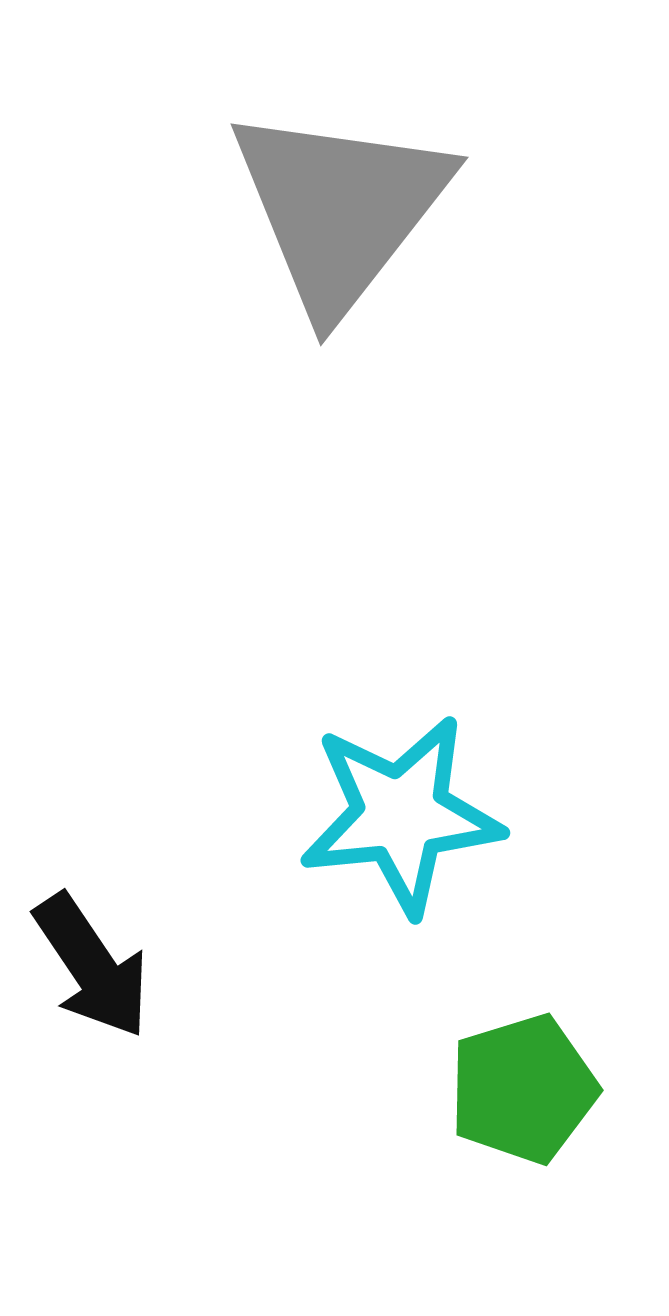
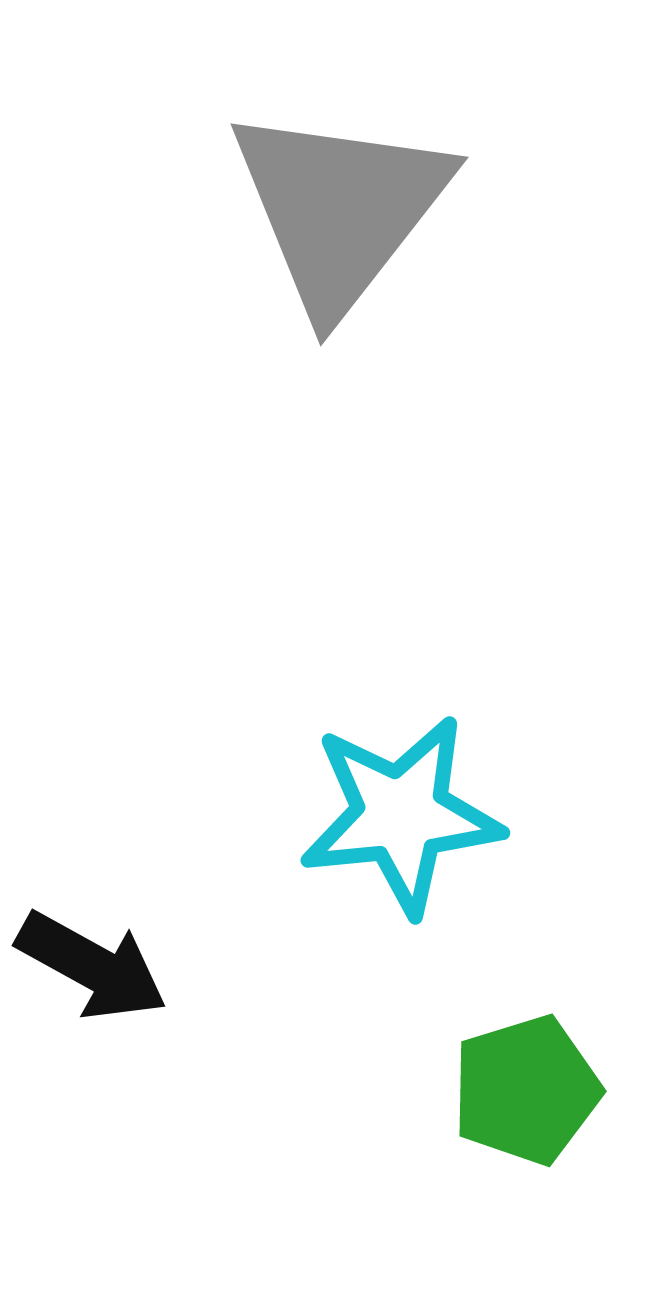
black arrow: rotated 27 degrees counterclockwise
green pentagon: moved 3 px right, 1 px down
